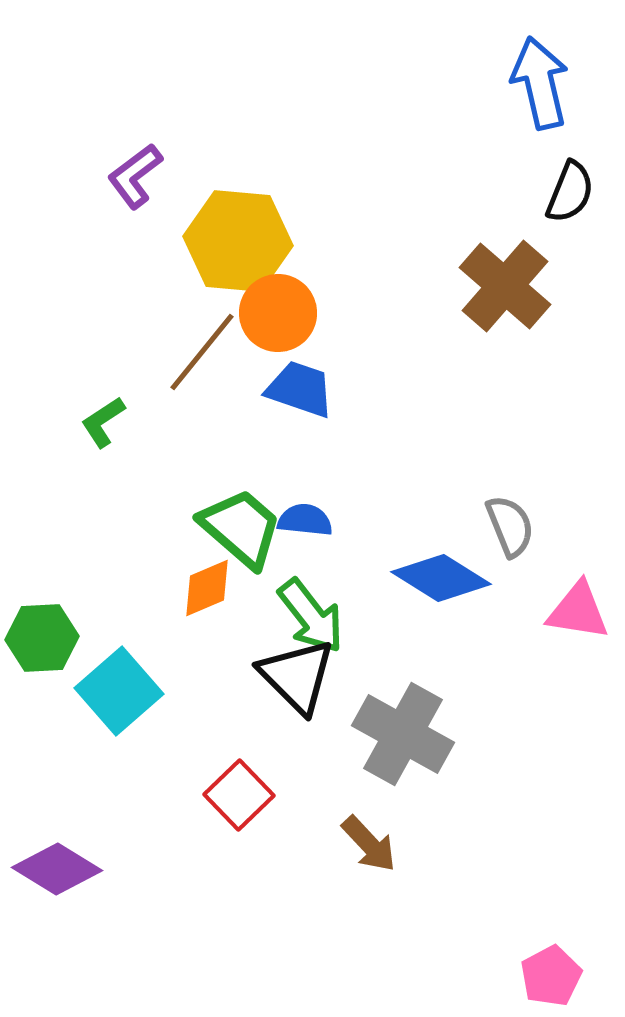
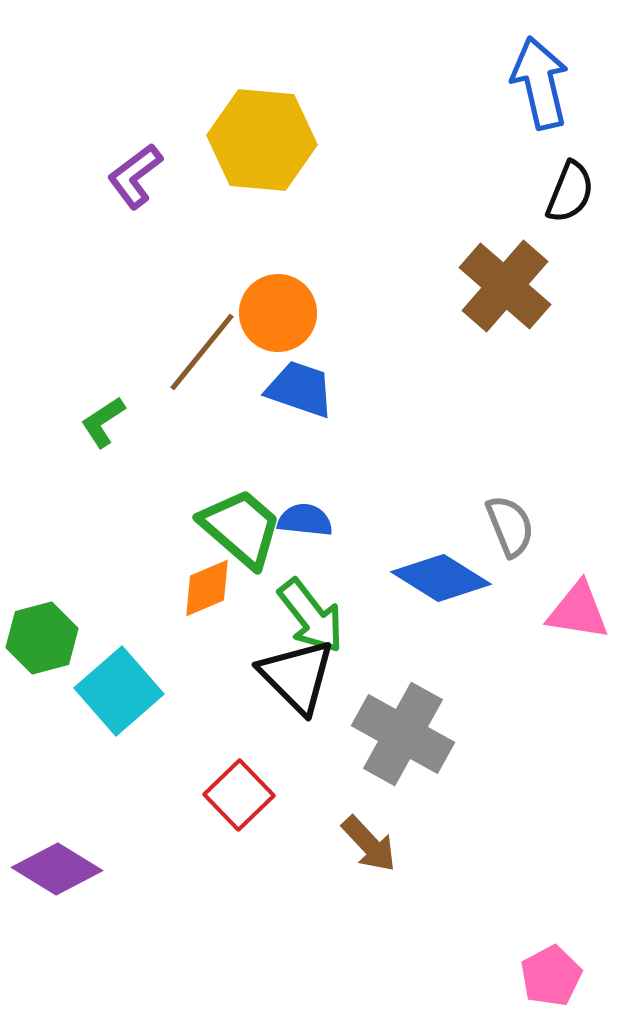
yellow hexagon: moved 24 px right, 101 px up
green hexagon: rotated 12 degrees counterclockwise
